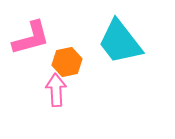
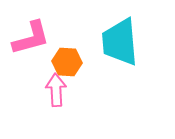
cyan trapezoid: rotated 33 degrees clockwise
orange hexagon: rotated 16 degrees clockwise
